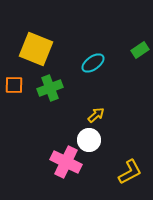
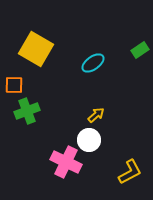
yellow square: rotated 8 degrees clockwise
green cross: moved 23 px left, 23 px down
